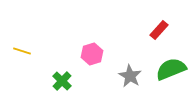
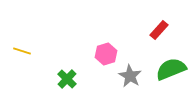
pink hexagon: moved 14 px right
green cross: moved 5 px right, 2 px up
